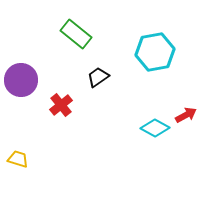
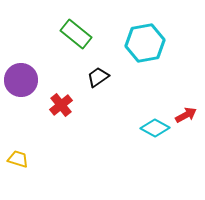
cyan hexagon: moved 10 px left, 9 px up
